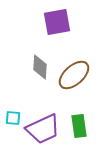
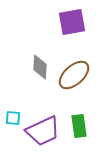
purple square: moved 15 px right
purple trapezoid: moved 2 px down
